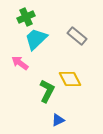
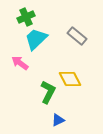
green L-shape: moved 1 px right, 1 px down
